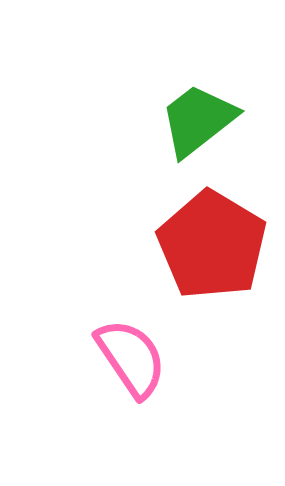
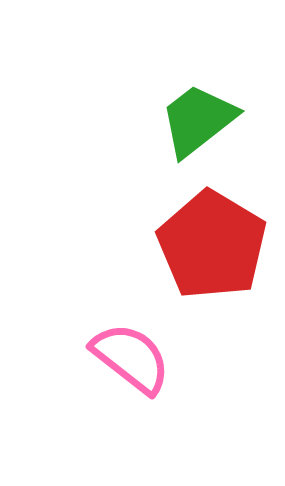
pink semicircle: rotated 18 degrees counterclockwise
